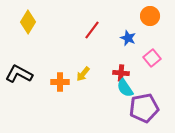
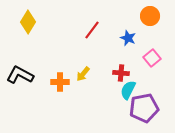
black L-shape: moved 1 px right, 1 px down
cyan semicircle: moved 3 px right, 2 px down; rotated 60 degrees clockwise
